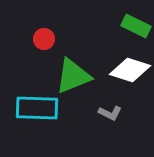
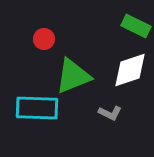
white diamond: rotated 36 degrees counterclockwise
